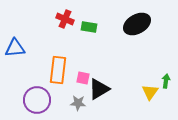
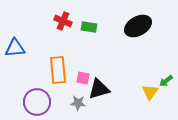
red cross: moved 2 px left, 2 px down
black ellipse: moved 1 px right, 2 px down
orange rectangle: rotated 12 degrees counterclockwise
green arrow: rotated 136 degrees counterclockwise
black triangle: rotated 15 degrees clockwise
purple circle: moved 2 px down
